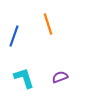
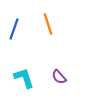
blue line: moved 7 px up
purple semicircle: moved 1 px left; rotated 112 degrees counterclockwise
